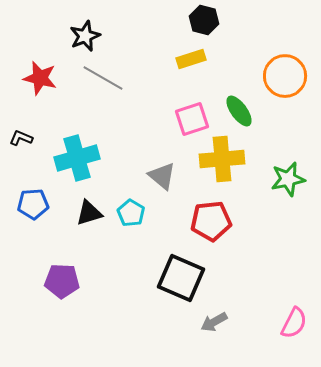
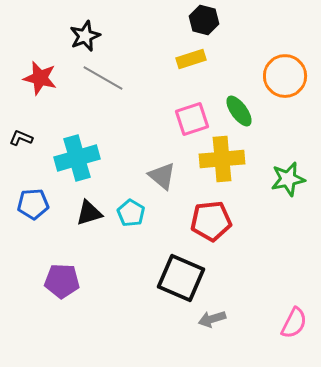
gray arrow: moved 2 px left, 3 px up; rotated 12 degrees clockwise
